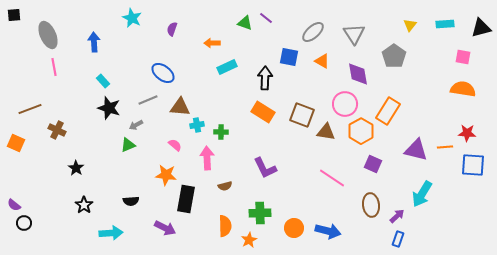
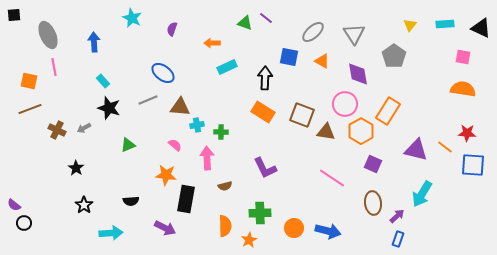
black triangle at (481, 28): rotated 40 degrees clockwise
gray arrow at (136, 125): moved 52 px left, 3 px down
orange square at (16, 143): moved 13 px right, 62 px up; rotated 12 degrees counterclockwise
orange line at (445, 147): rotated 42 degrees clockwise
brown ellipse at (371, 205): moved 2 px right, 2 px up
